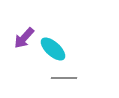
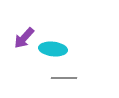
cyan ellipse: rotated 36 degrees counterclockwise
